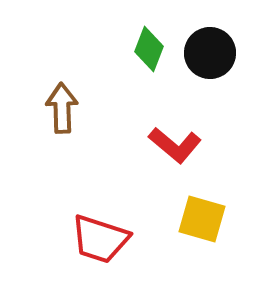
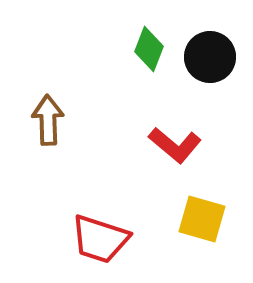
black circle: moved 4 px down
brown arrow: moved 14 px left, 12 px down
